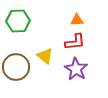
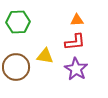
green hexagon: moved 1 px down
yellow triangle: rotated 30 degrees counterclockwise
